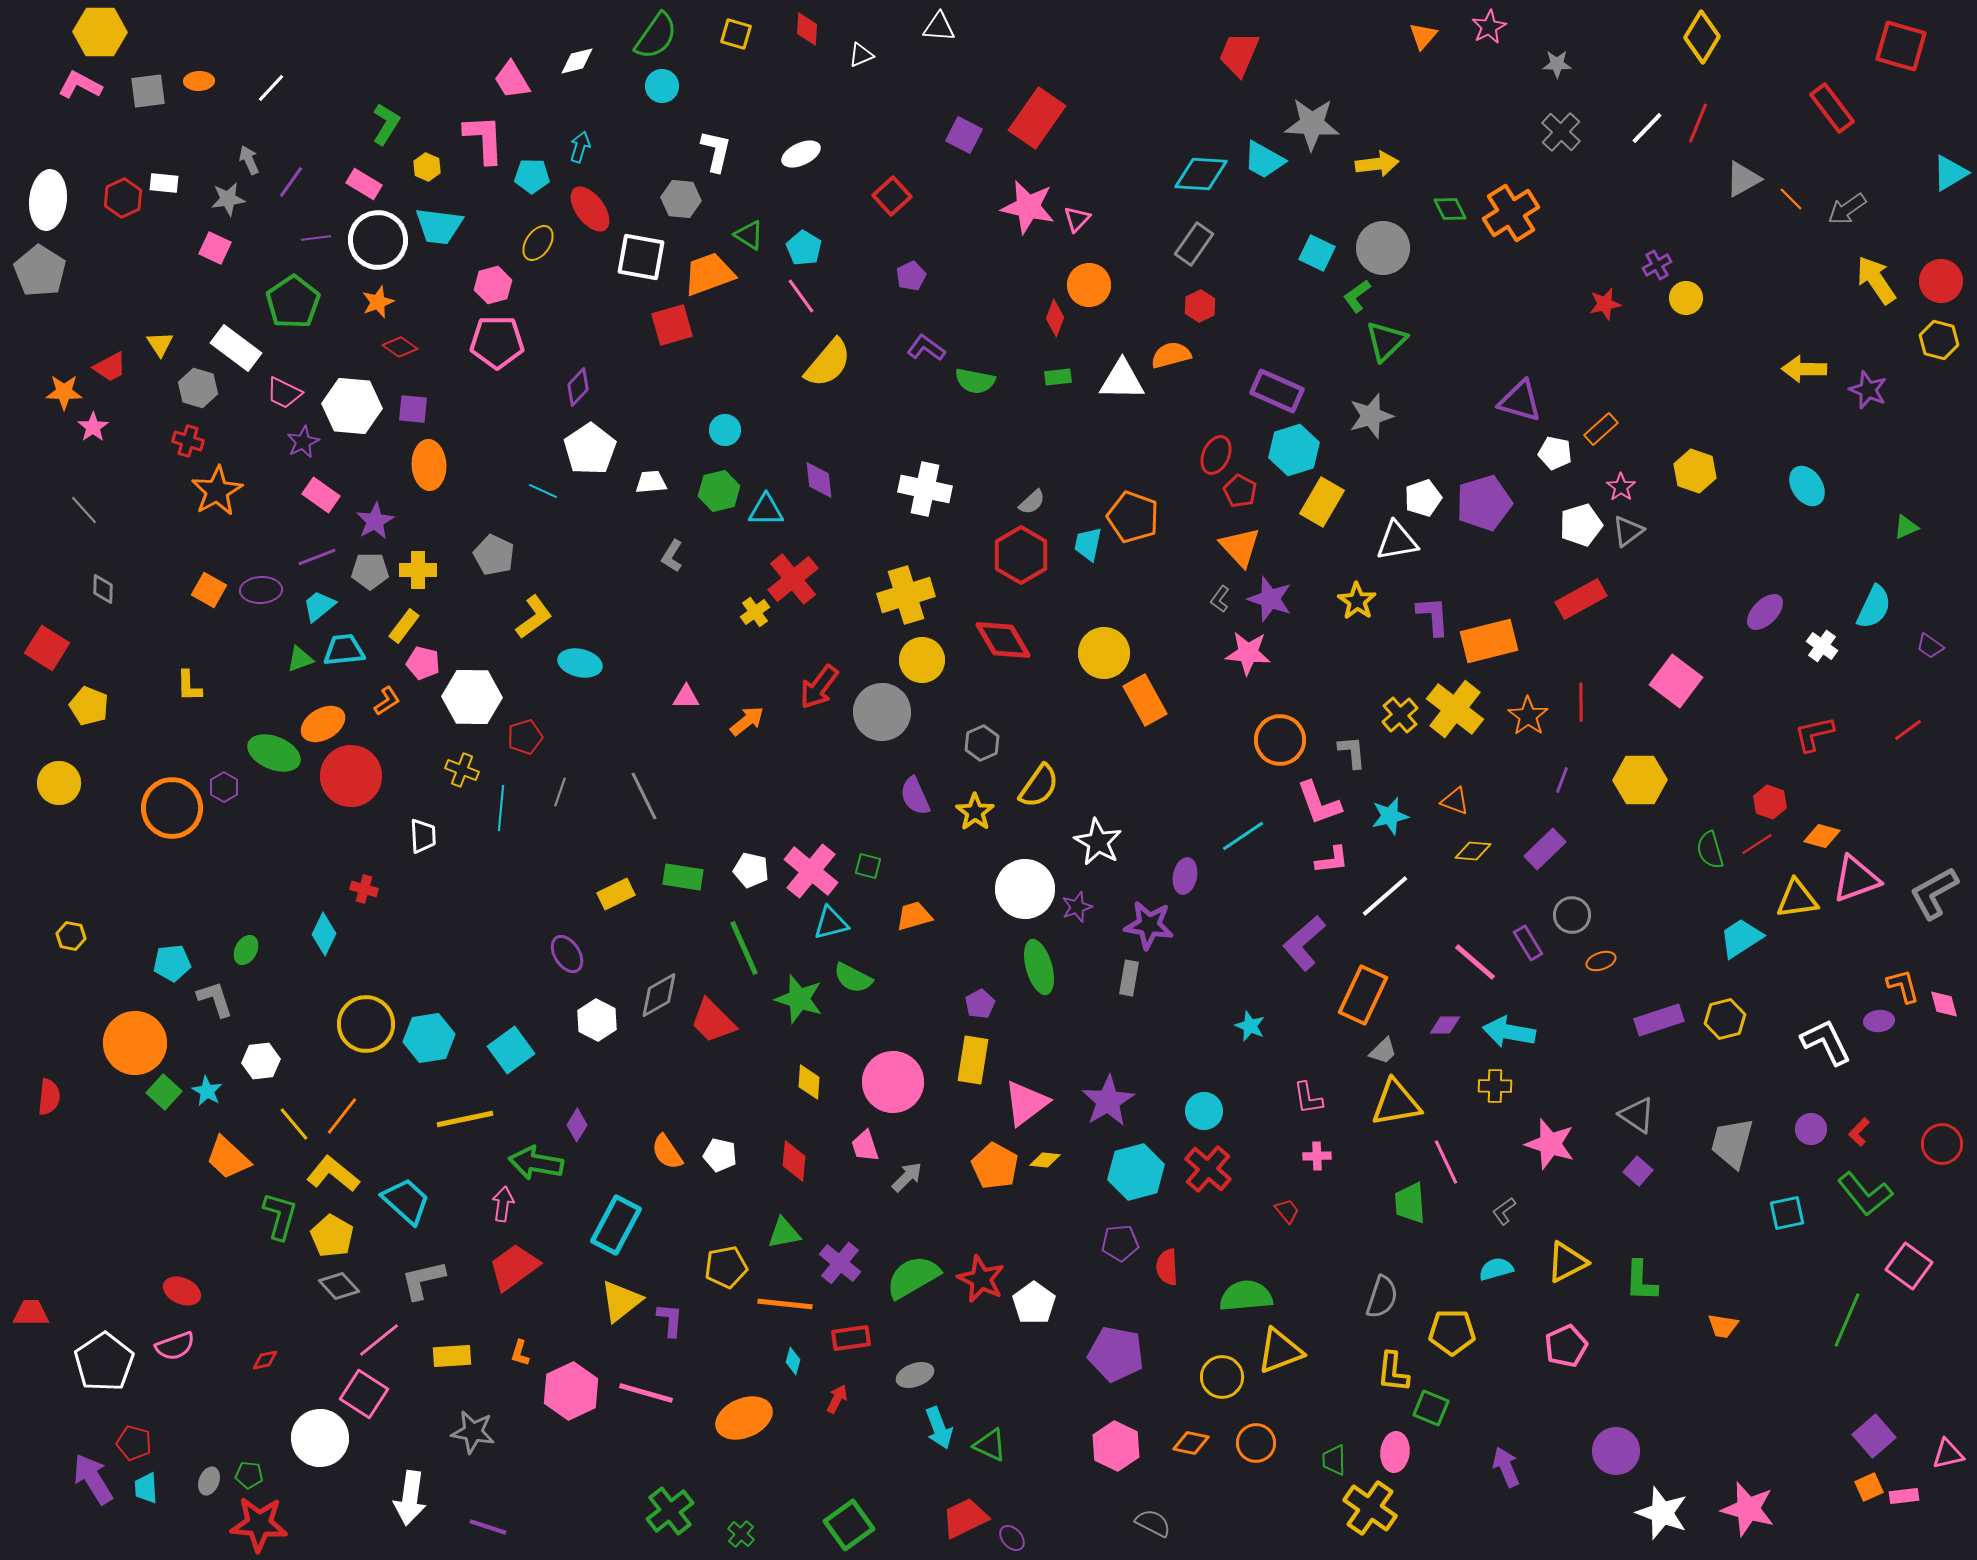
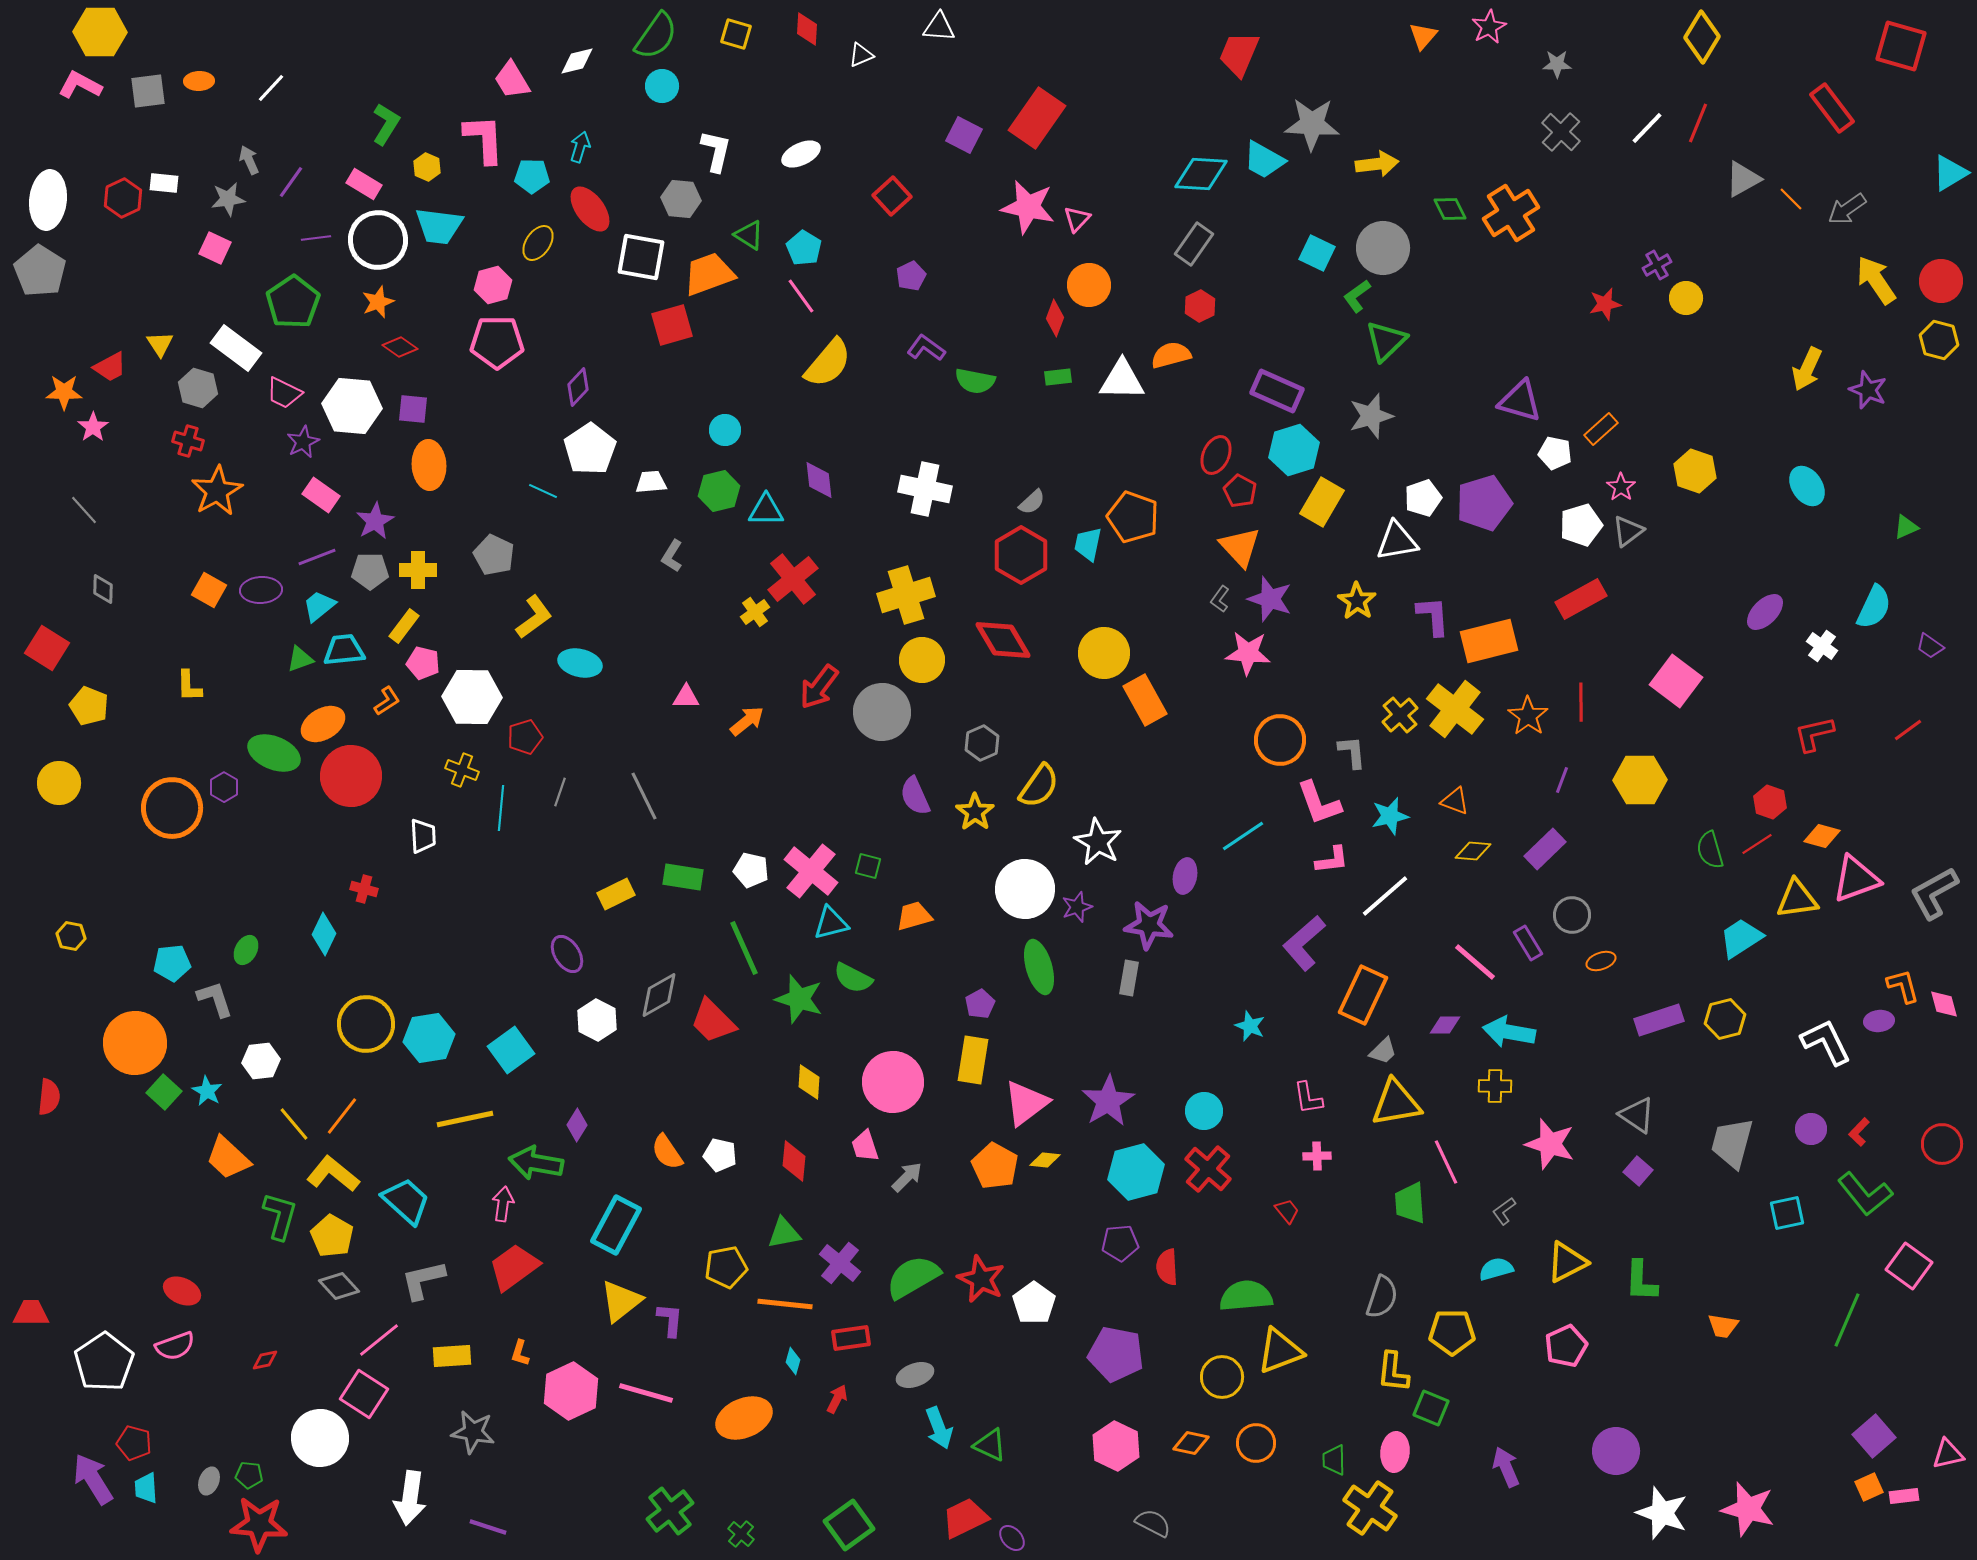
yellow arrow at (1804, 369): moved 3 px right; rotated 66 degrees counterclockwise
